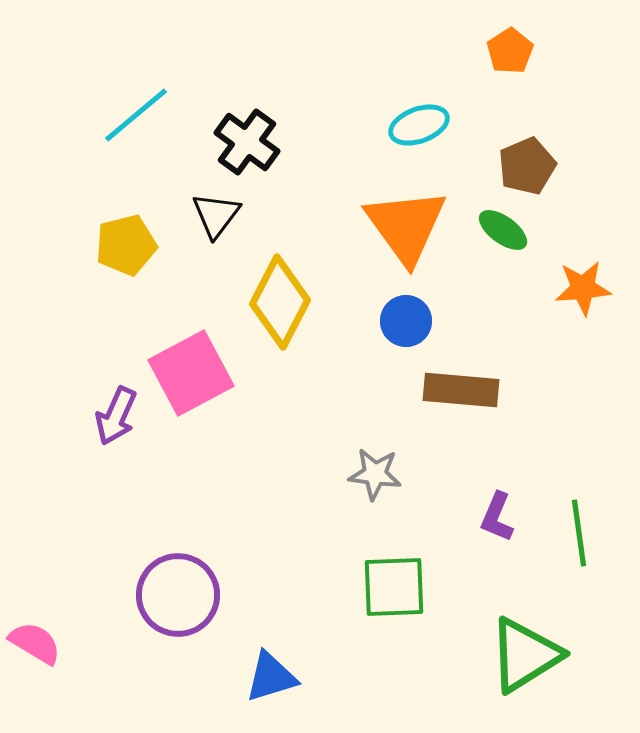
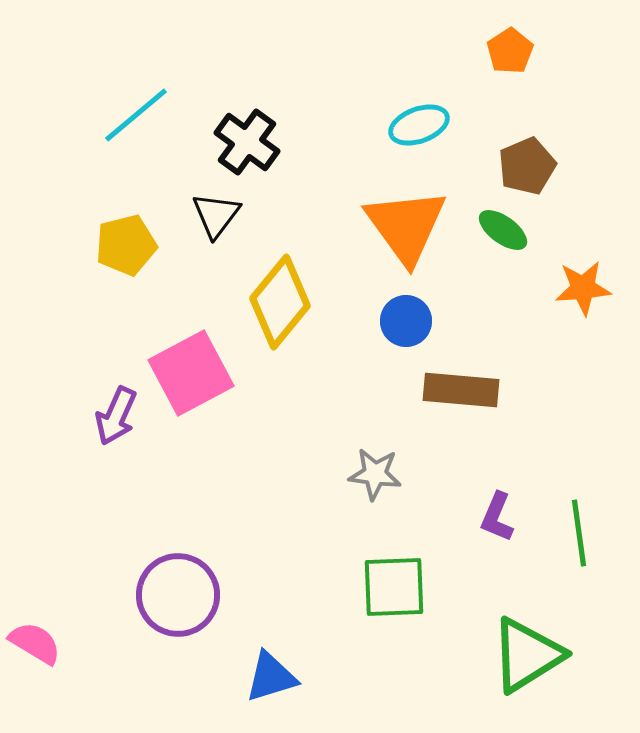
yellow diamond: rotated 12 degrees clockwise
green triangle: moved 2 px right
